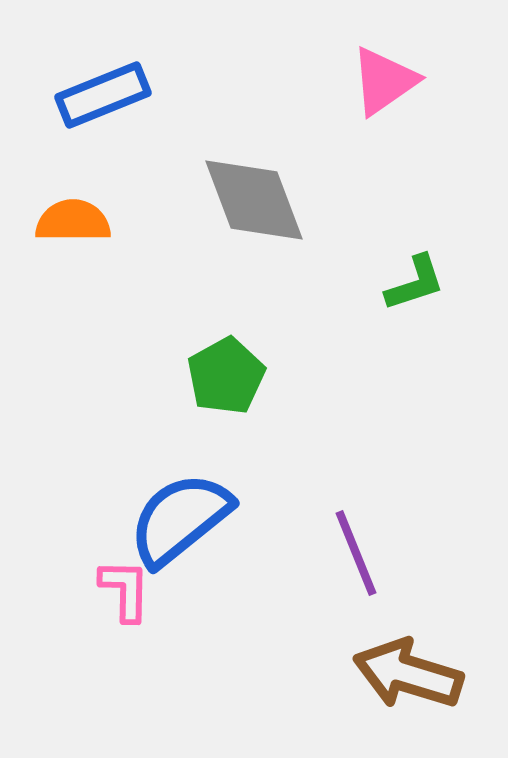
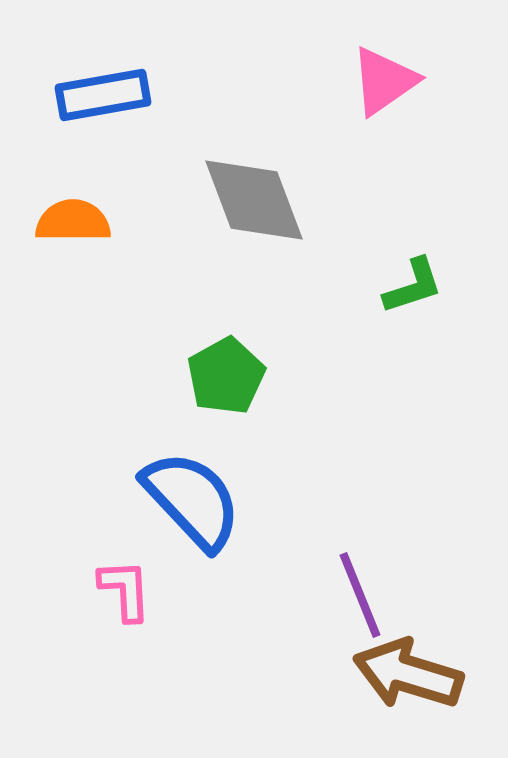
blue rectangle: rotated 12 degrees clockwise
green L-shape: moved 2 px left, 3 px down
blue semicircle: moved 12 px right, 19 px up; rotated 86 degrees clockwise
purple line: moved 4 px right, 42 px down
pink L-shape: rotated 4 degrees counterclockwise
